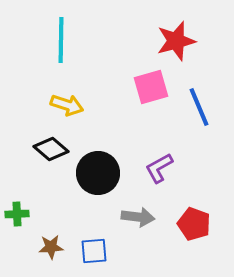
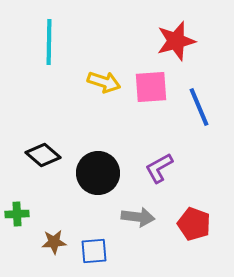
cyan line: moved 12 px left, 2 px down
pink square: rotated 12 degrees clockwise
yellow arrow: moved 37 px right, 23 px up
black diamond: moved 8 px left, 6 px down
brown star: moved 3 px right, 5 px up
